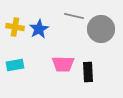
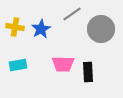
gray line: moved 2 px left, 2 px up; rotated 48 degrees counterclockwise
blue star: moved 2 px right
cyan rectangle: moved 3 px right
